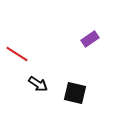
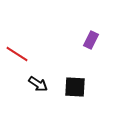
purple rectangle: moved 1 px right, 1 px down; rotated 30 degrees counterclockwise
black square: moved 6 px up; rotated 10 degrees counterclockwise
